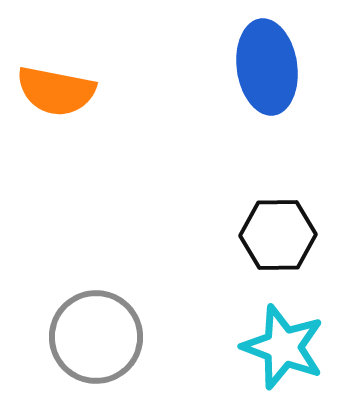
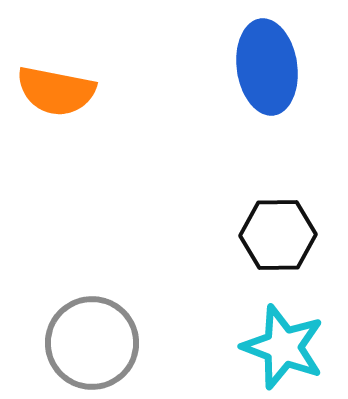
gray circle: moved 4 px left, 6 px down
